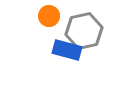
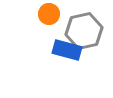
orange circle: moved 2 px up
